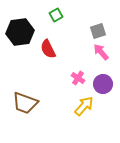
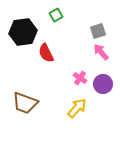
black hexagon: moved 3 px right
red semicircle: moved 2 px left, 4 px down
pink cross: moved 2 px right
yellow arrow: moved 7 px left, 2 px down
